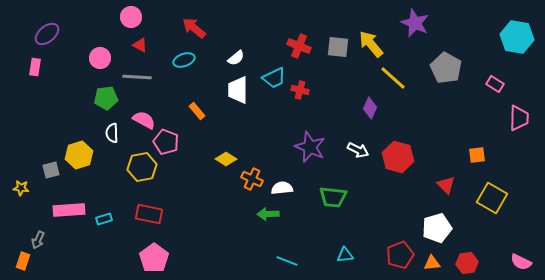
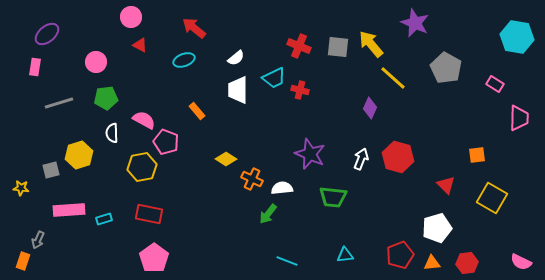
pink circle at (100, 58): moved 4 px left, 4 px down
gray line at (137, 77): moved 78 px left, 26 px down; rotated 20 degrees counterclockwise
purple star at (310, 147): moved 7 px down
white arrow at (358, 150): moved 3 px right, 9 px down; rotated 95 degrees counterclockwise
green arrow at (268, 214): rotated 50 degrees counterclockwise
